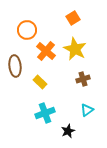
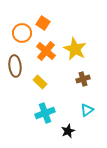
orange square: moved 30 px left, 5 px down; rotated 24 degrees counterclockwise
orange circle: moved 5 px left, 3 px down
